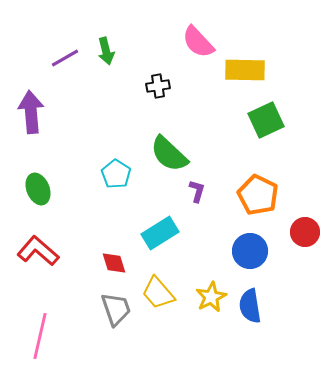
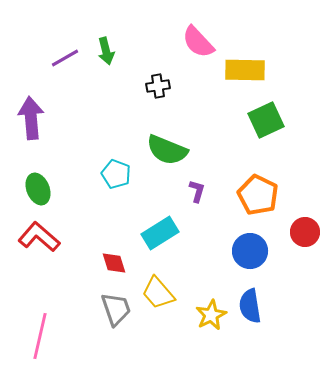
purple arrow: moved 6 px down
green semicircle: moved 2 px left, 4 px up; rotated 21 degrees counterclockwise
cyan pentagon: rotated 12 degrees counterclockwise
red L-shape: moved 1 px right, 14 px up
yellow star: moved 18 px down
